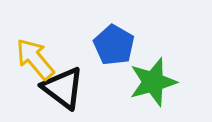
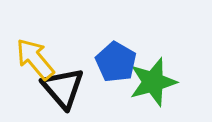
blue pentagon: moved 2 px right, 17 px down
black triangle: rotated 12 degrees clockwise
